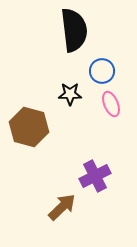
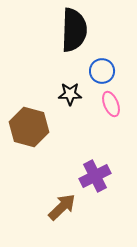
black semicircle: rotated 9 degrees clockwise
